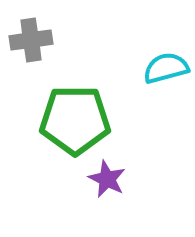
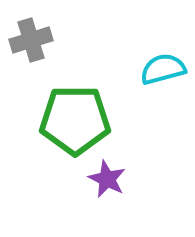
gray cross: rotated 9 degrees counterclockwise
cyan semicircle: moved 3 px left, 1 px down
